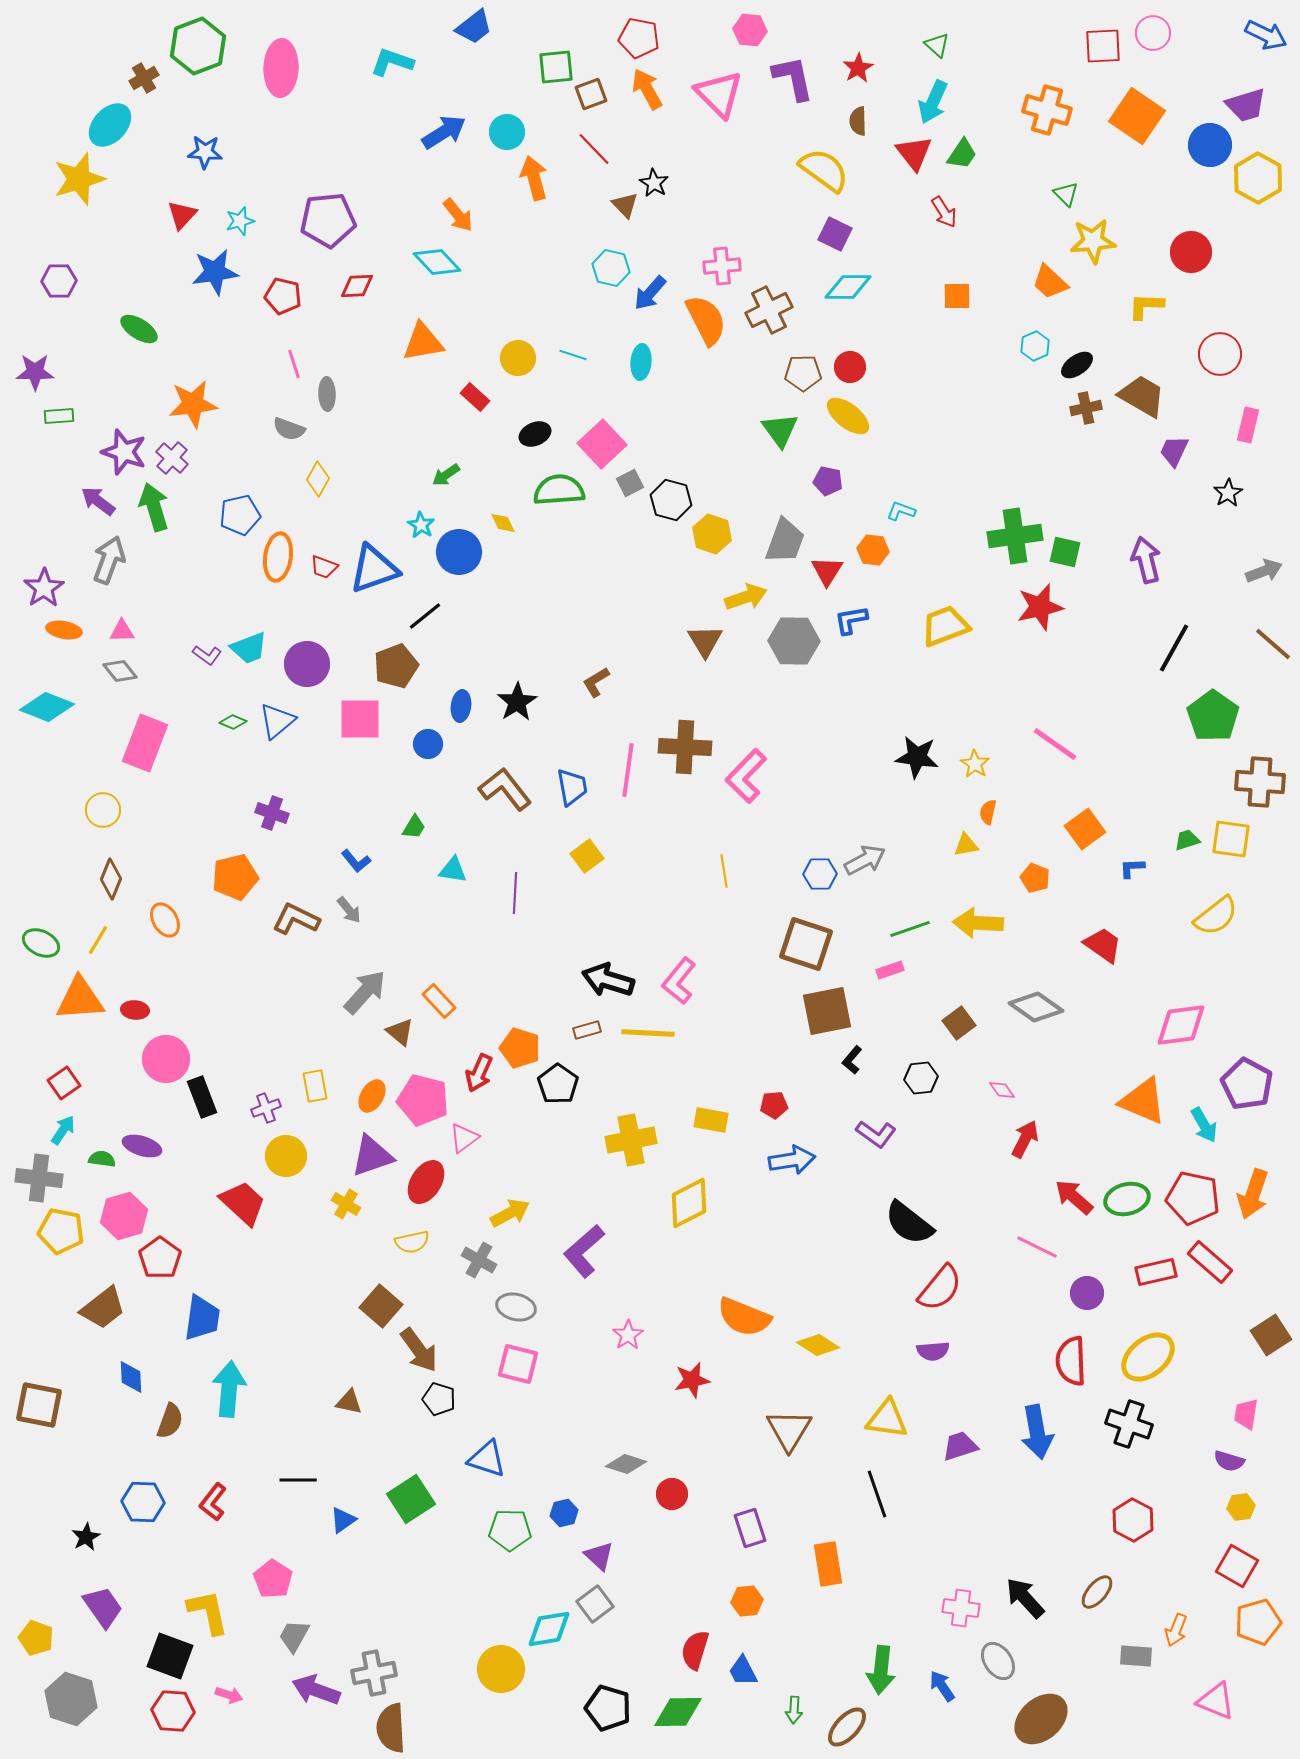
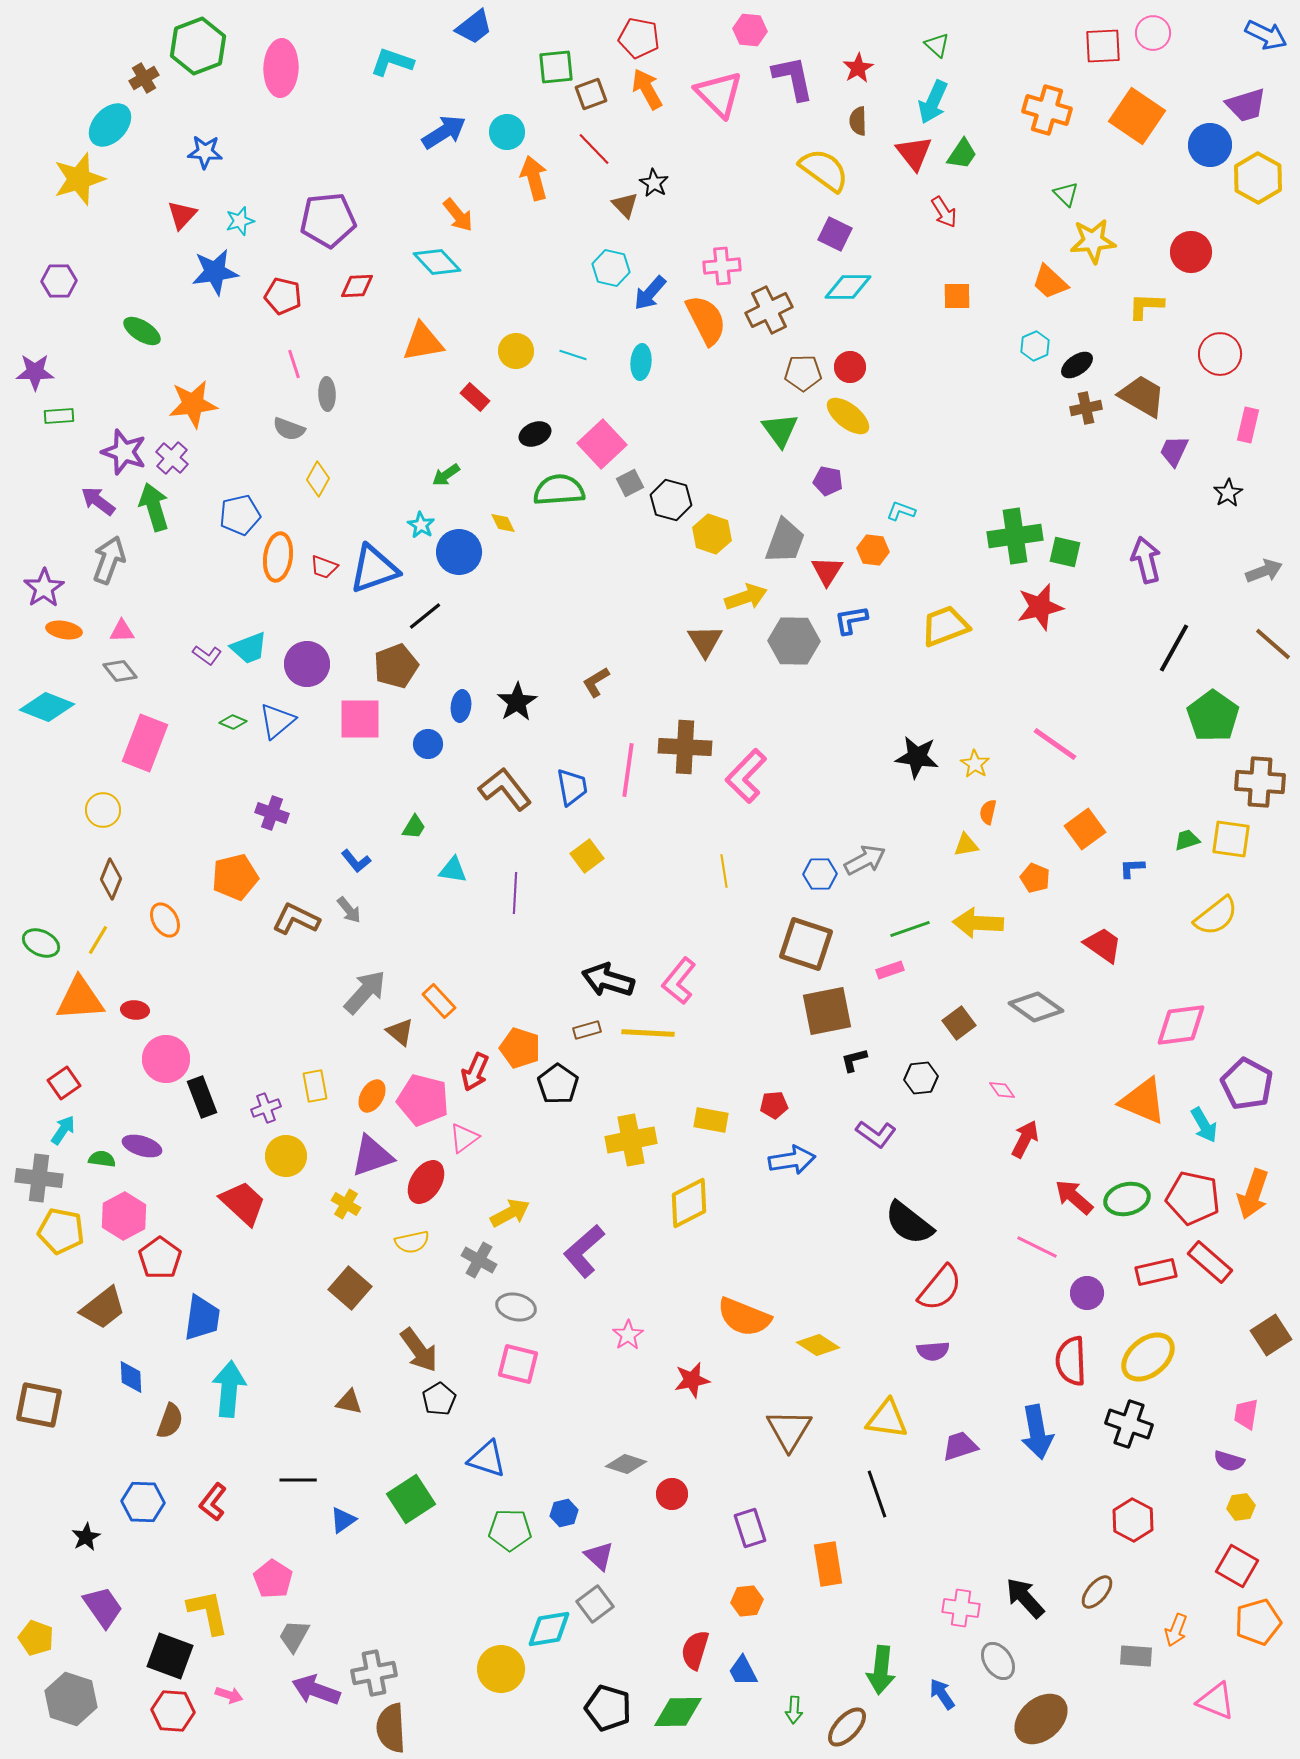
green ellipse at (139, 329): moved 3 px right, 2 px down
yellow circle at (518, 358): moved 2 px left, 7 px up
black L-shape at (852, 1060): moved 2 px right; rotated 36 degrees clockwise
red arrow at (479, 1073): moved 4 px left, 1 px up
pink hexagon at (124, 1216): rotated 12 degrees counterclockwise
brown square at (381, 1306): moved 31 px left, 18 px up
black pentagon at (439, 1399): rotated 24 degrees clockwise
blue arrow at (942, 1686): moved 8 px down
